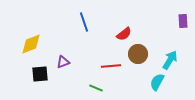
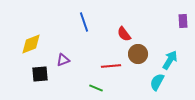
red semicircle: rotated 91 degrees clockwise
purple triangle: moved 2 px up
